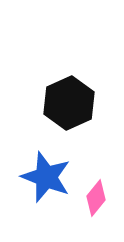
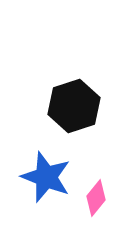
black hexagon: moved 5 px right, 3 px down; rotated 6 degrees clockwise
